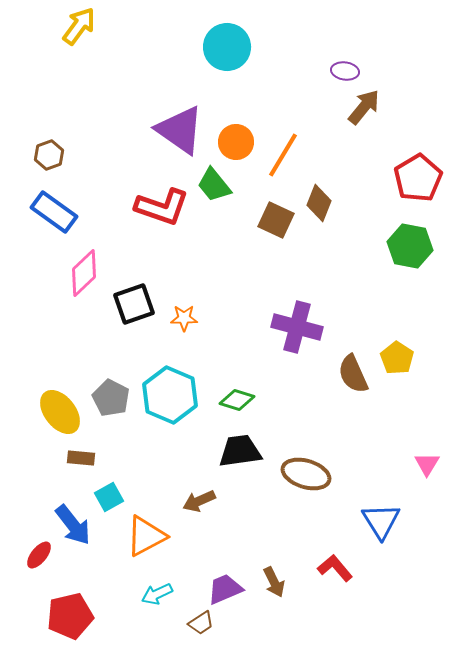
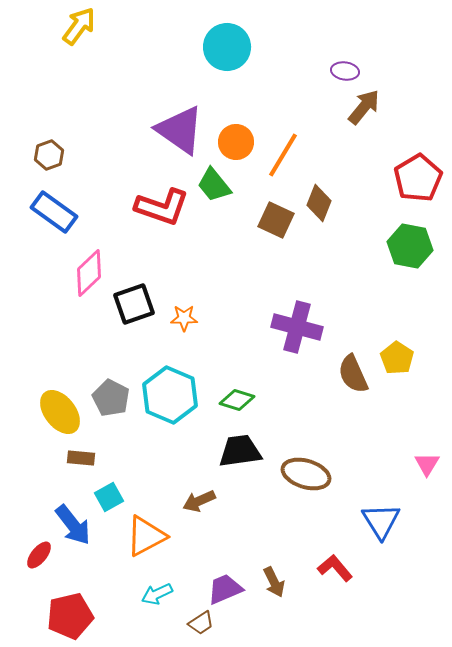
pink diamond at (84, 273): moved 5 px right
